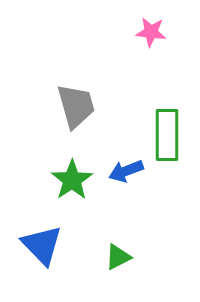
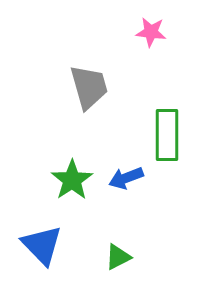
gray trapezoid: moved 13 px right, 19 px up
blue arrow: moved 7 px down
